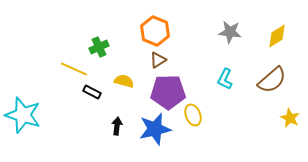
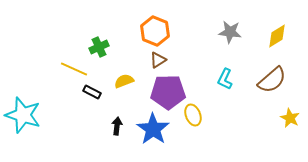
yellow semicircle: rotated 36 degrees counterclockwise
blue star: moved 2 px left; rotated 24 degrees counterclockwise
